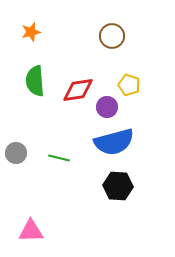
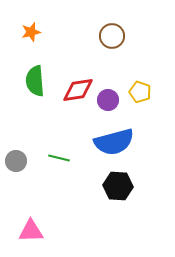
yellow pentagon: moved 11 px right, 7 px down
purple circle: moved 1 px right, 7 px up
gray circle: moved 8 px down
